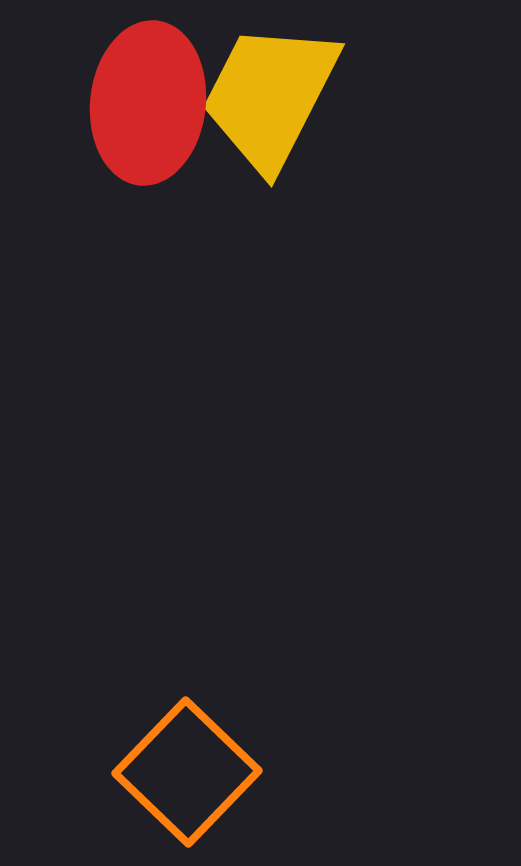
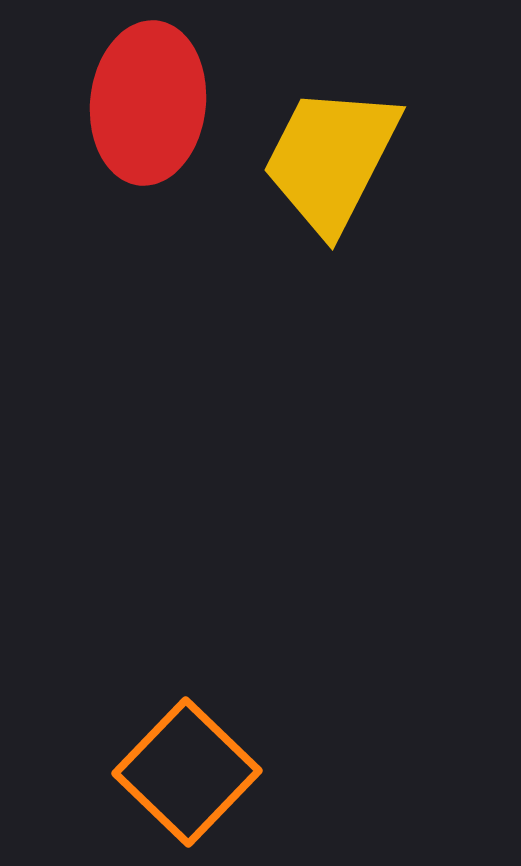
yellow trapezoid: moved 61 px right, 63 px down
